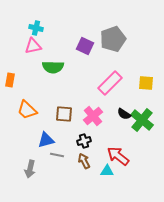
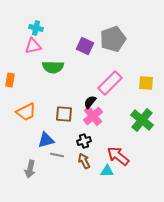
orange trapezoid: moved 1 px left, 2 px down; rotated 70 degrees counterclockwise
black semicircle: moved 34 px left, 12 px up; rotated 96 degrees clockwise
